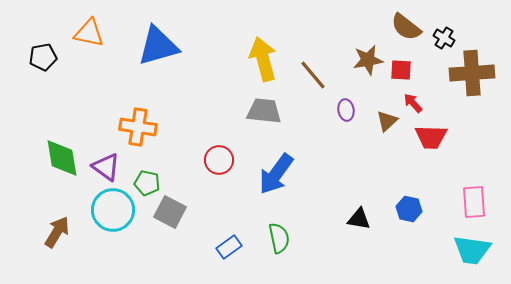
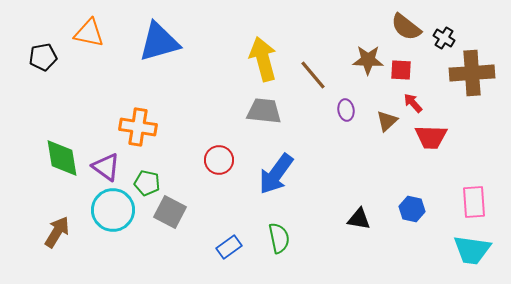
blue triangle: moved 1 px right, 4 px up
brown star: rotated 12 degrees clockwise
blue hexagon: moved 3 px right
